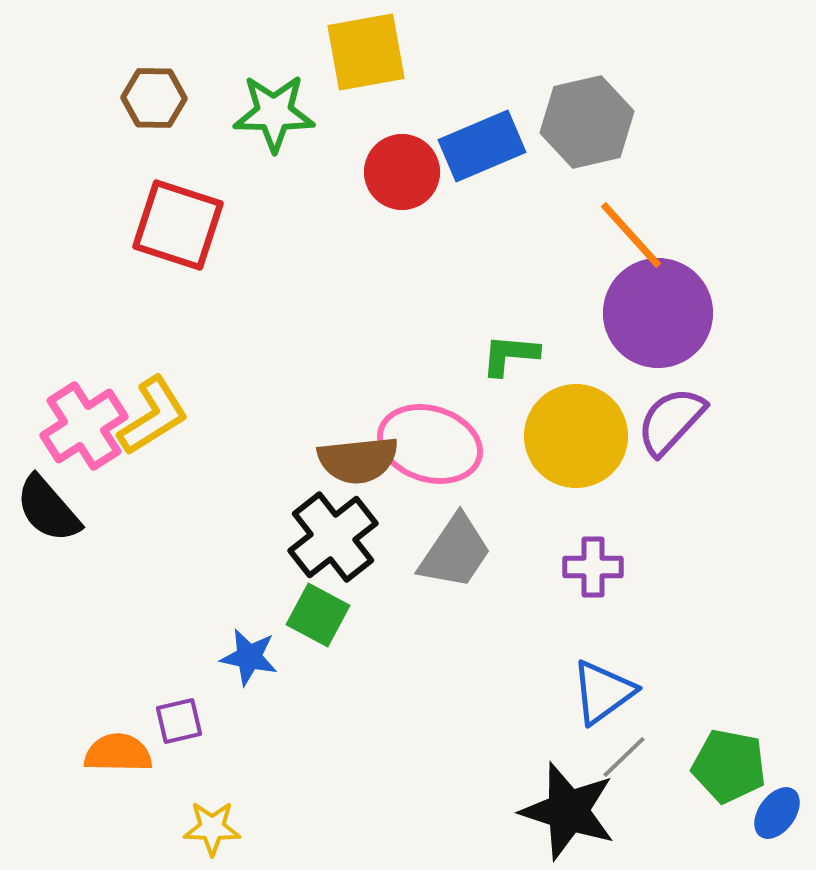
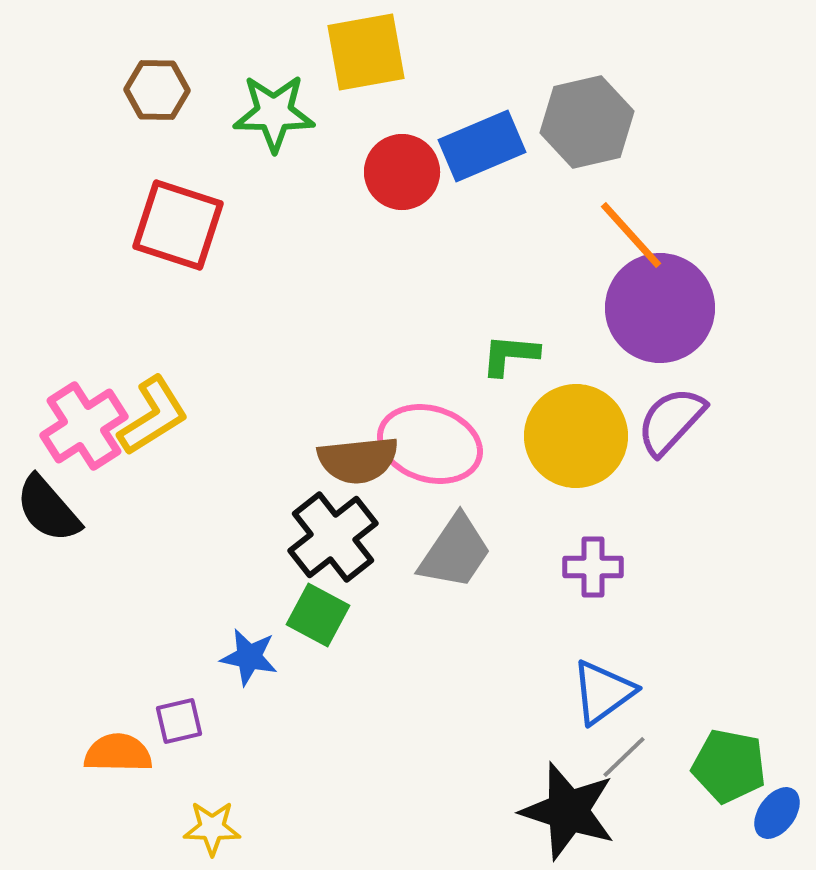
brown hexagon: moved 3 px right, 8 px up
purple circle: moved 2 px right, 5 px up
